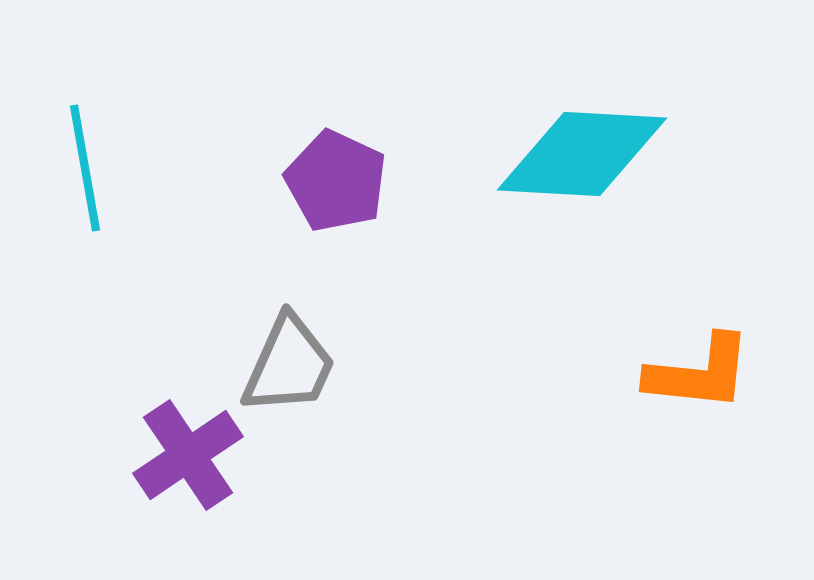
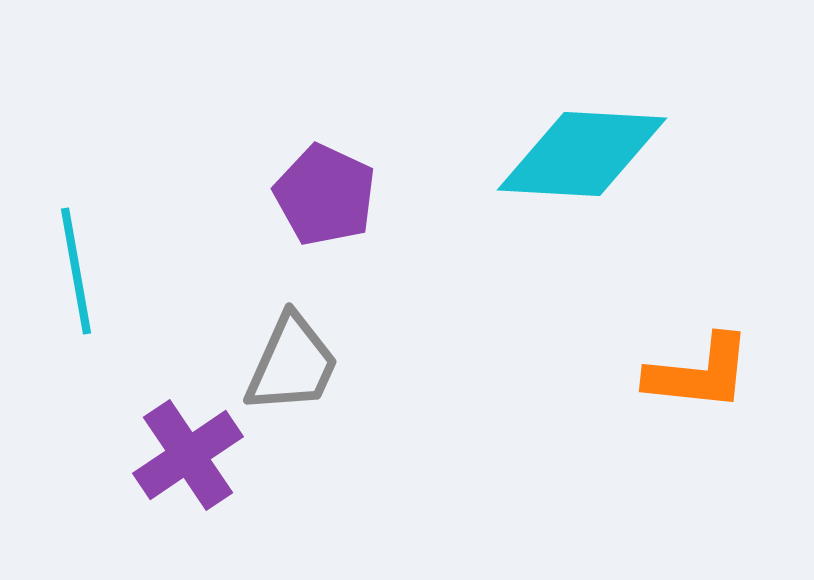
cyan line: moved 9 px left, 103 px down
purple pentagon: moved 11 px left, 14 px down
gray trapezoid: moved 3 px right, 1 px up
